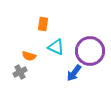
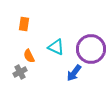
orange rectangle: moved 19 px left
purple circle: moved 1 px right, 2 px up
orange semicircle: rotated 48 degrees clockwise
